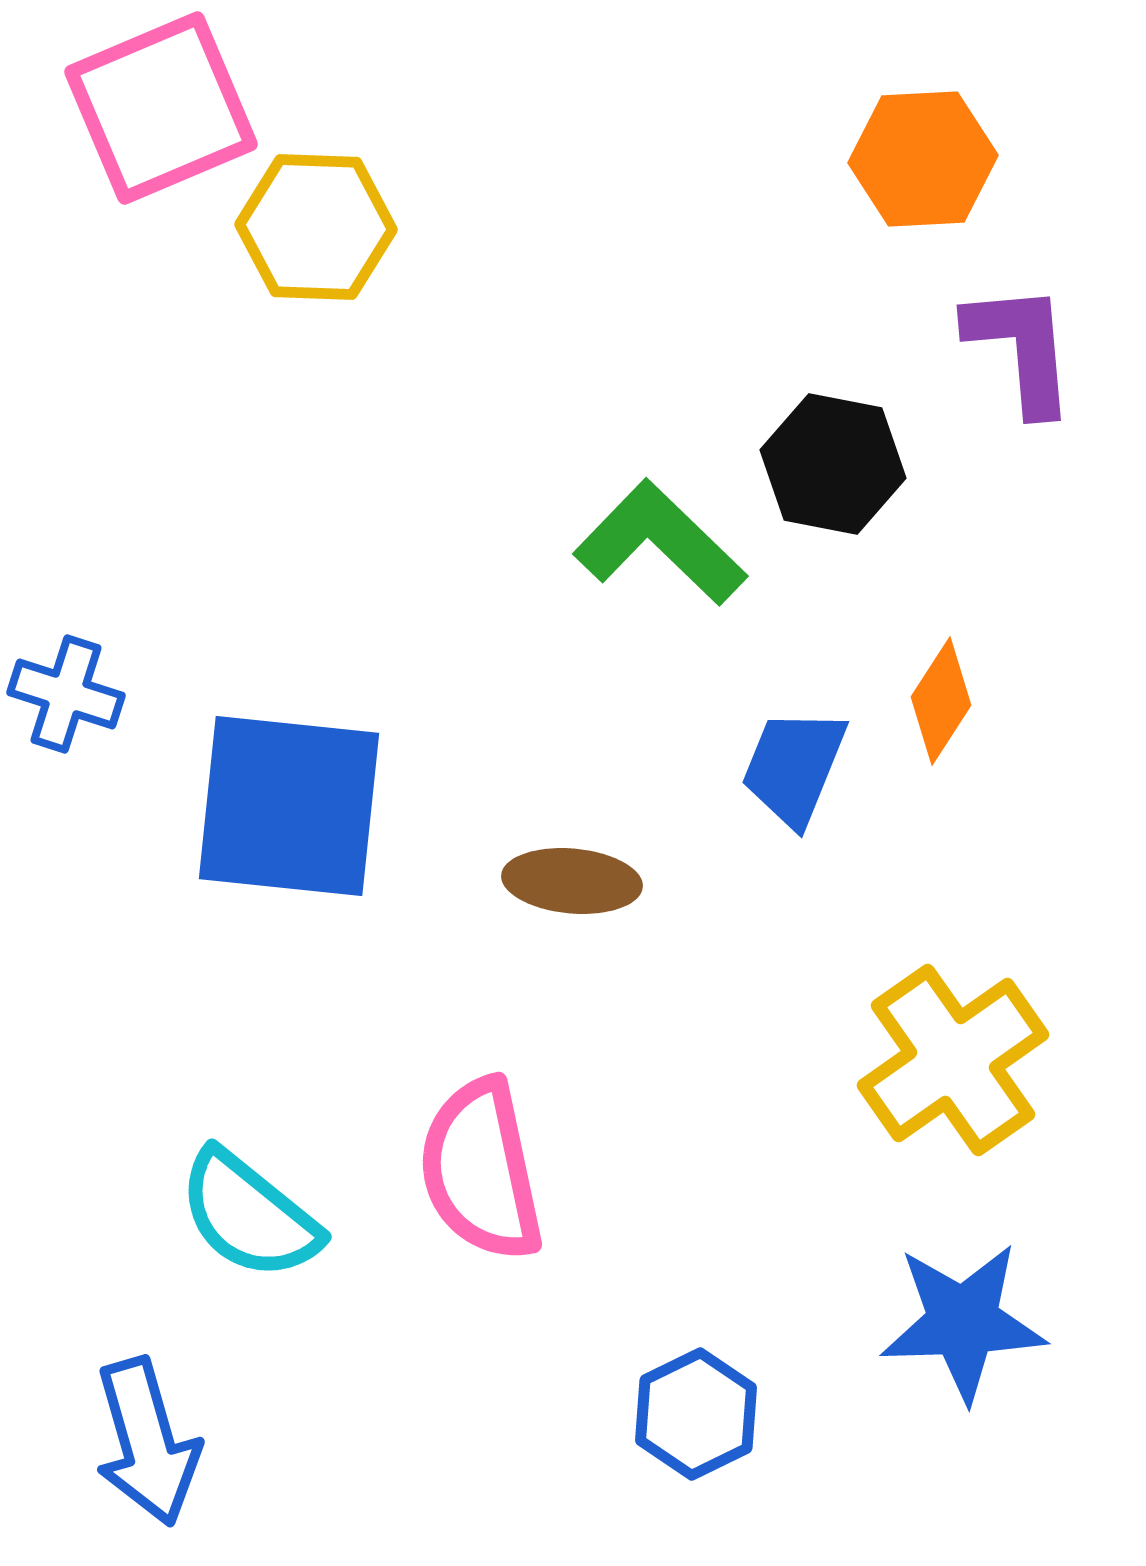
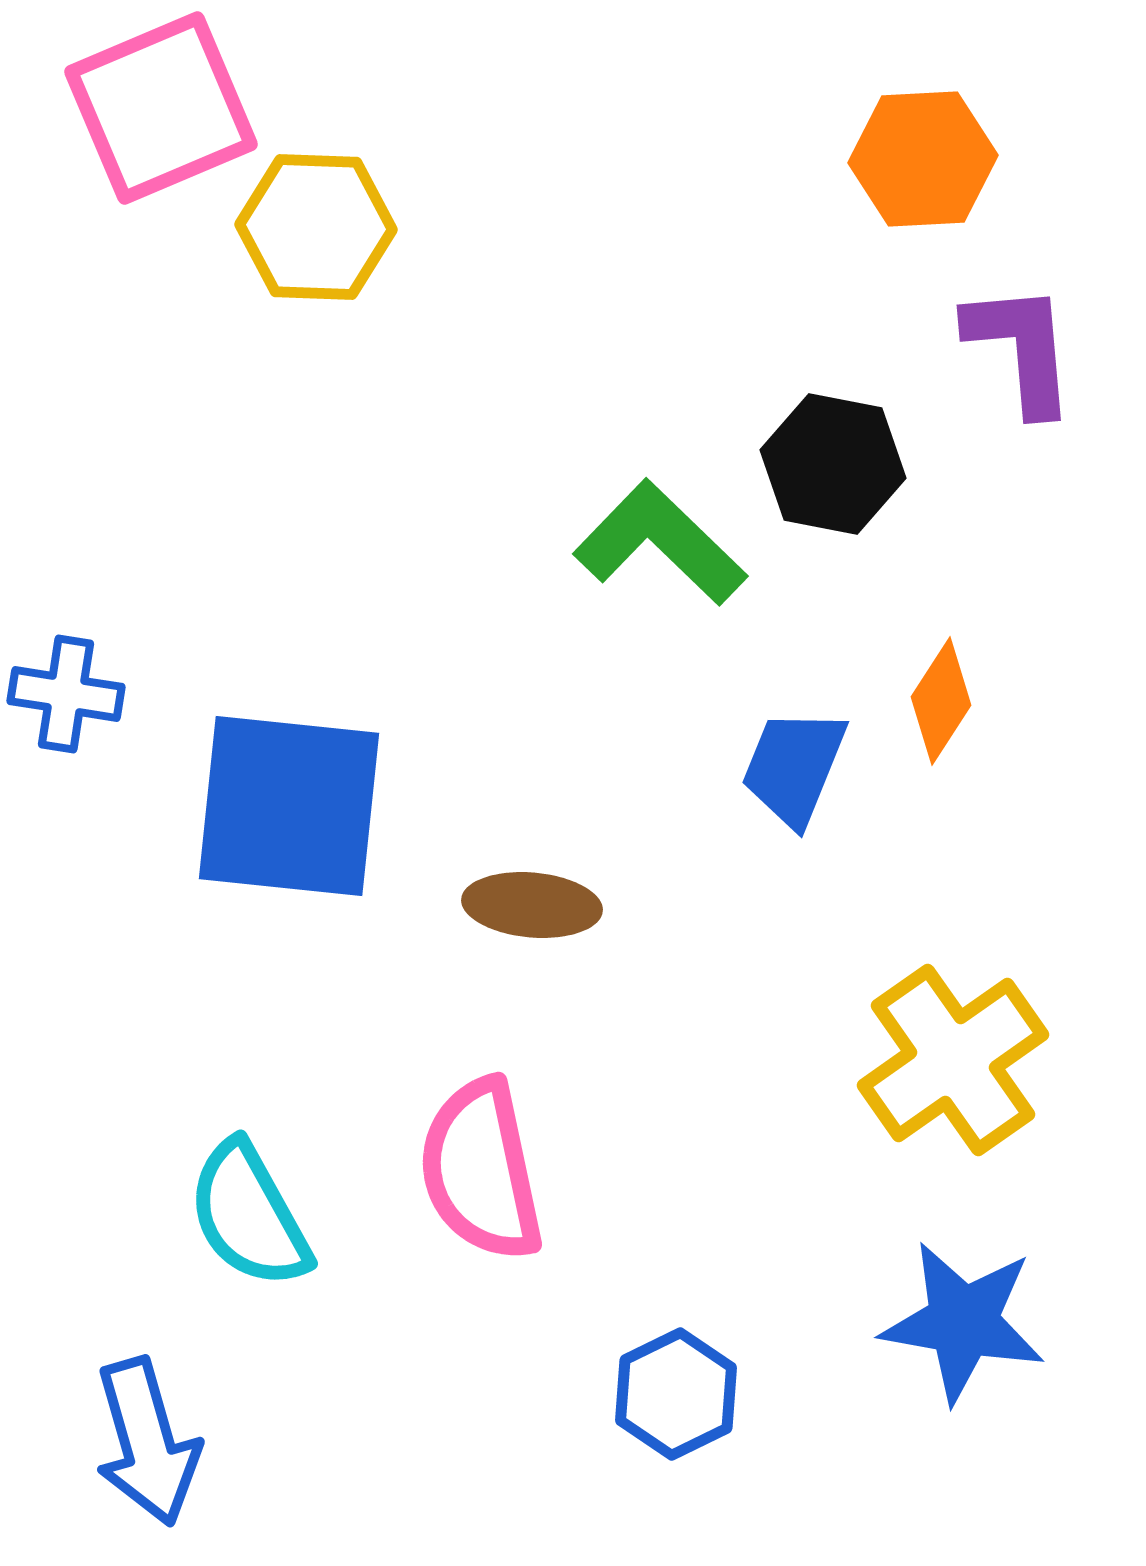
blue cross: rotated 9 degrees counterclockwise
brown ellipse: moved 40 px left, 24 px down
cyan semicircle: rotated 22 degrees clockwise
blue star: rotated 12 degrees clockwise
blue hexagon: moved 20 px left, 20 px up
